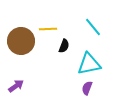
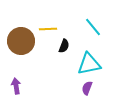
purple arrow: rotated 63 degrees counterclockwise
